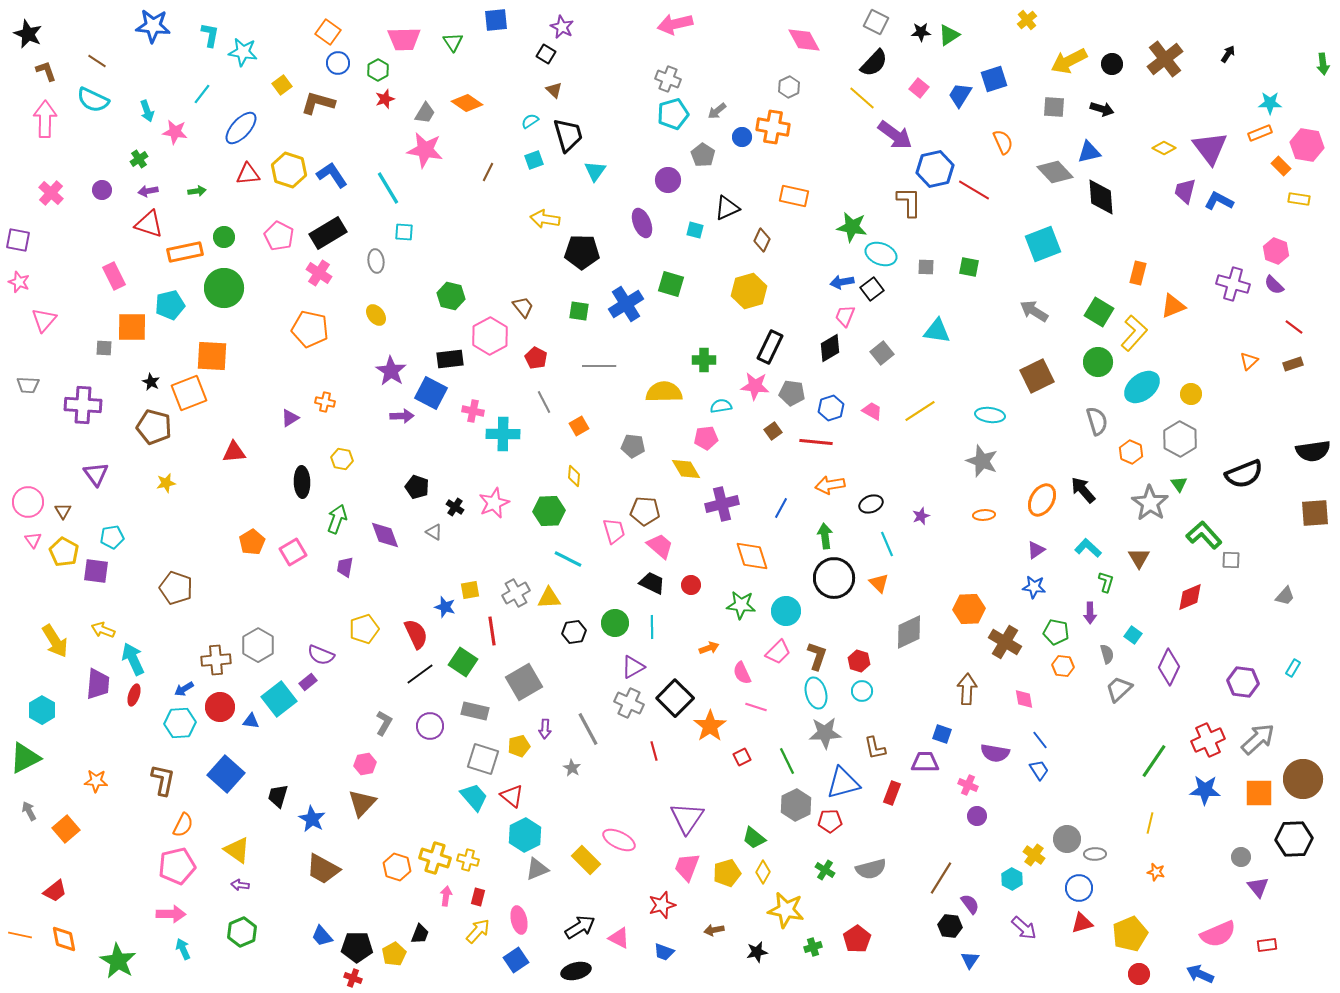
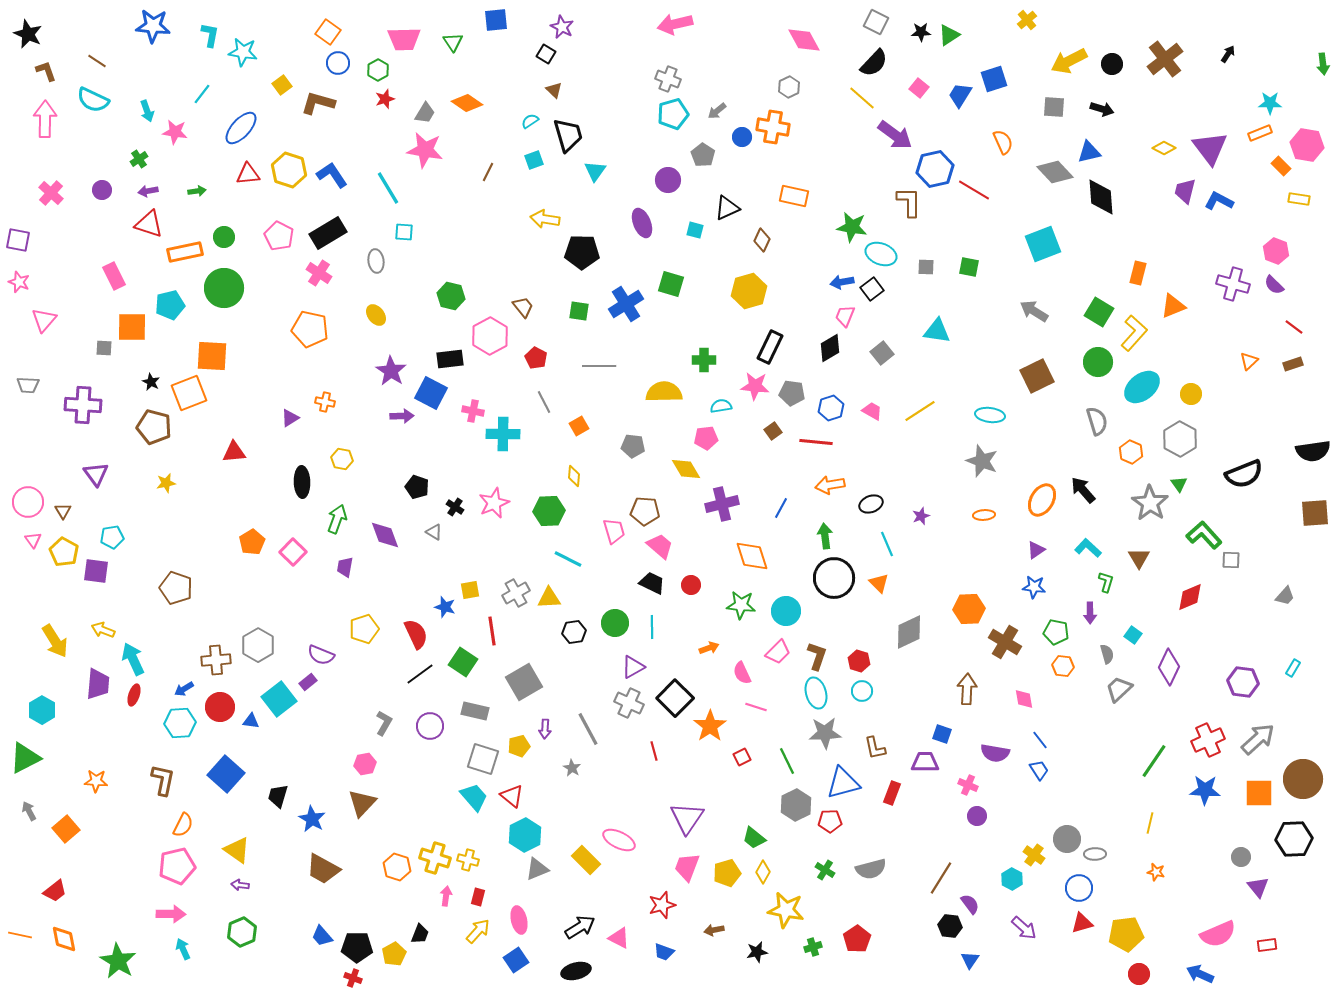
pink square at (293, 552): rotated 16 degrees counterclockwise
yellow pentagon at (1130, 934): moved 4 px left; rotated 16 degrees clockwise
